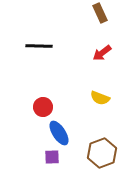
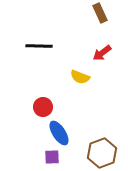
yellow semicircle: moved 20 px left, 21 px up
